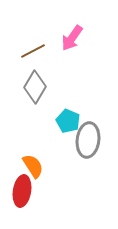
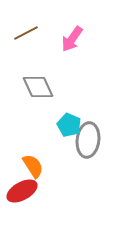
pink arrow: moved 1 px down
brown line: moved 7 px left, 18 px up
gray diamond: moved 3 px right; rotated 56 degrees counterclockwise
cyan pentagon: moved 1 px right, 4 px down
red ellipse: rotated 52 degrees clockwise
